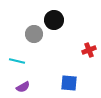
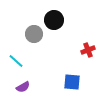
red cross: moved 1 px left
cyan line: moved 1 px left; rotated 28 degrees clockwise
blue square: moved 3 px right, 1 px up
